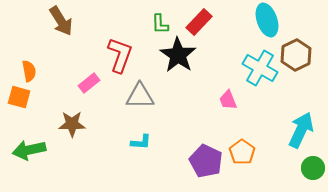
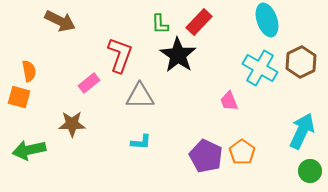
brown arrow: moved 1 px left; rotated 32 degrees counterclockwise
brown hexagon: moved 5 px right, 7 px down
pink trapezoid: moved 1 px right, 1 px down
cyan arrow: moved 1 px right, 1 px down
purple pentagon: moved 5 px up
green circle: moved 3 px left, 3 px down
